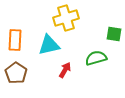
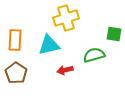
green semicircle: moved 2 px left, 3 px up
red arrow: rotated 133 degrees counterclockwise
